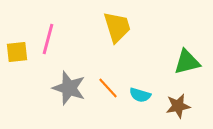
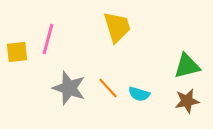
green triangle: moved 4 px down
cyan semicircle: moved 1 px left, 1 px up
brown star: moved 9 px right, 5 px up
